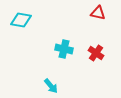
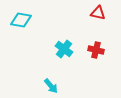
cyan cross: rotated 24 degrees clockwise
red cross: moved 3 px up; rotated 21 degrees counterclockwise
